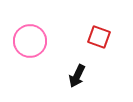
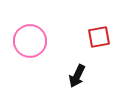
red square: rotated 30 degrees counterclockwise
